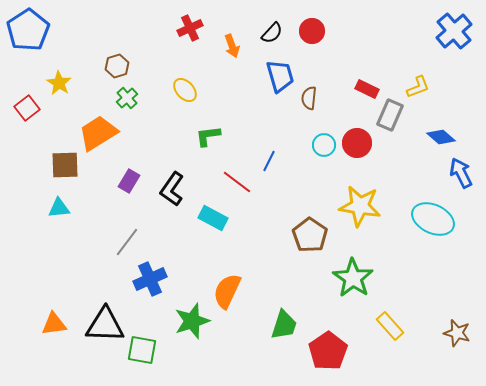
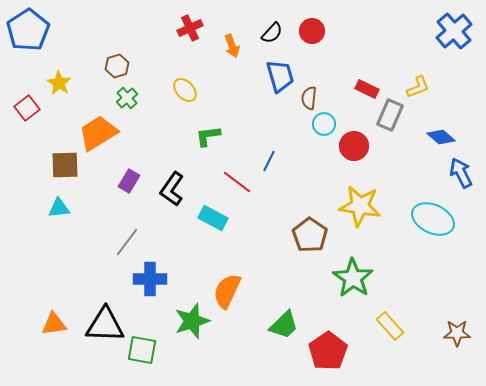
red circle at (357, 143): moved 3 px left, 3 px down
cyan circle at (324, 145): moved 21 px up
blue cross at (150, 279): rotated 24 degrees clockwise
green trapezoid at (284, 325): rotated 28 degrees clockwise
brown star at (457, 333): rotated 16 degrees counterclockwise
